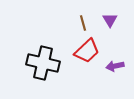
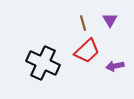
black cross: rotated 12 degrees clockwise
